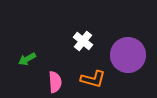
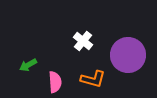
green arrow: moved 1 px right, 6 px down
